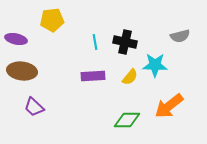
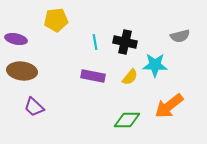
yellow pentagon: moved 4 px right
purple rectangle: rotated 15 degrees clockwise
